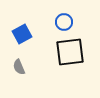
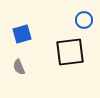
blue circle: moved 20 px right, 2 px up
blue square: rotated 12 degrees clockwise
